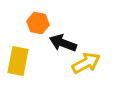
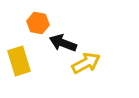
yellow rectangle: moved 1 px right; rotated 28 degrees counterclockwise
